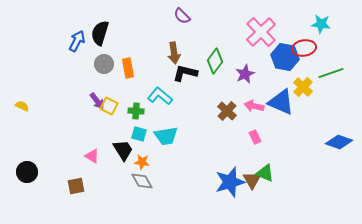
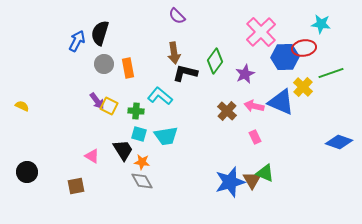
purple semicircle: moved 5 px left
blue hexagon: rotated 12 degrees counterclockwise
